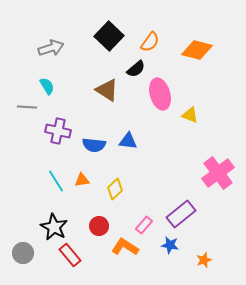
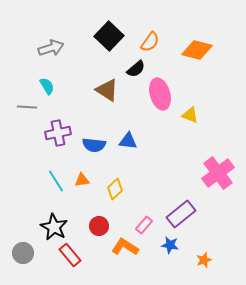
purple cross: moved 2 px down; rotated 25 degrees counterclockwise
